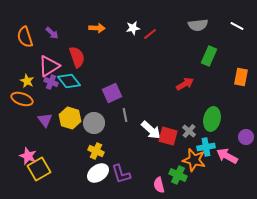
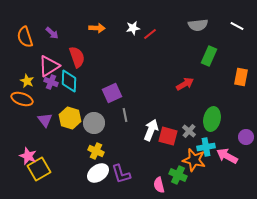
cyan diamond: rotated 40 degrees clockwise
white arrow: rotated 110 degrees counterclockwise
